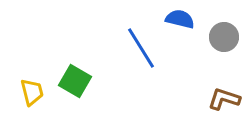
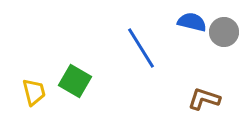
blue semicircle: moved 12 px right, 3 px down
gray circle: moved 5 px up
yellow trapezoid: moved 2 px right
brown L-shape: moved 20 px left
